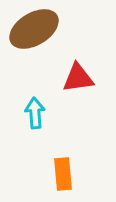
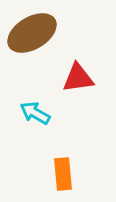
brown ellipse: moved 2 px left, 4 px down
cyan arrow: rotated 56 degrees counterclockwise
